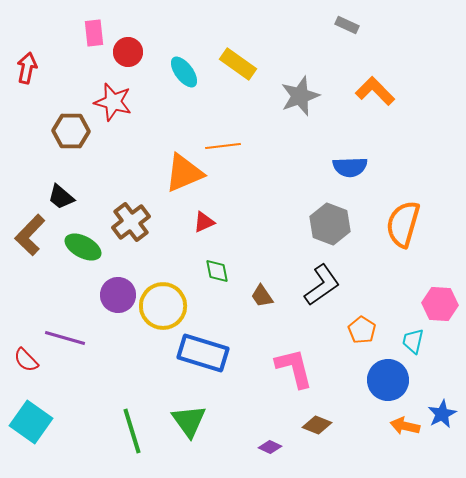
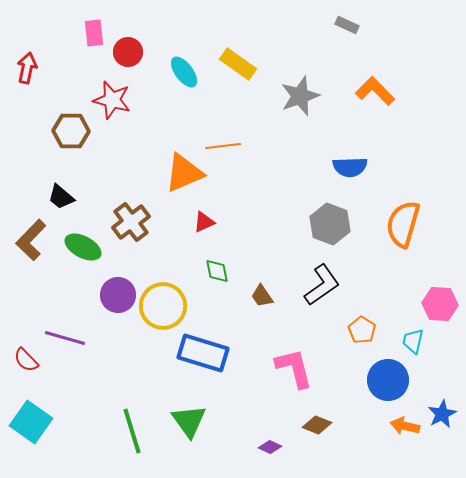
red star: moved 1 px left, 2 px up
brown L-shape: moved 1 px right, 5 px down
